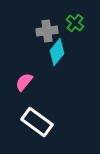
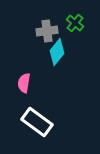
pink semicircle: moved 1 px down; rotated 30 degrees counterclockwise
